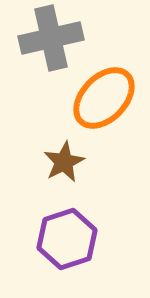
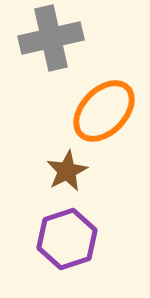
orange ellipse: moved 13 px down
brown star: moved 3 px right, 9 px down
